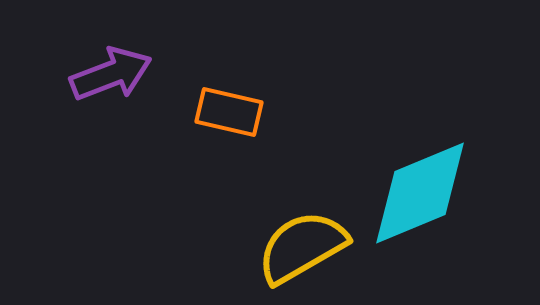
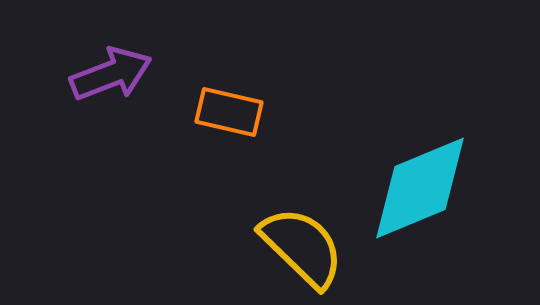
cyan diamond: moved 5 px up
yellow semicircle: rotated 74 degrees clockwise
